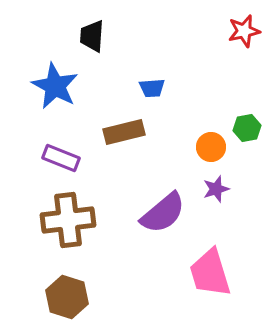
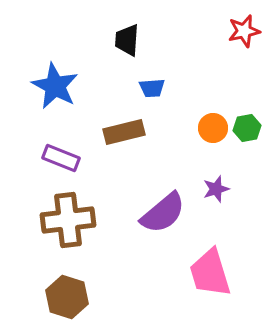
black trapezoid: moved 35 px right, 4 px down
orange circle: moved 2 px right, 19 px up
